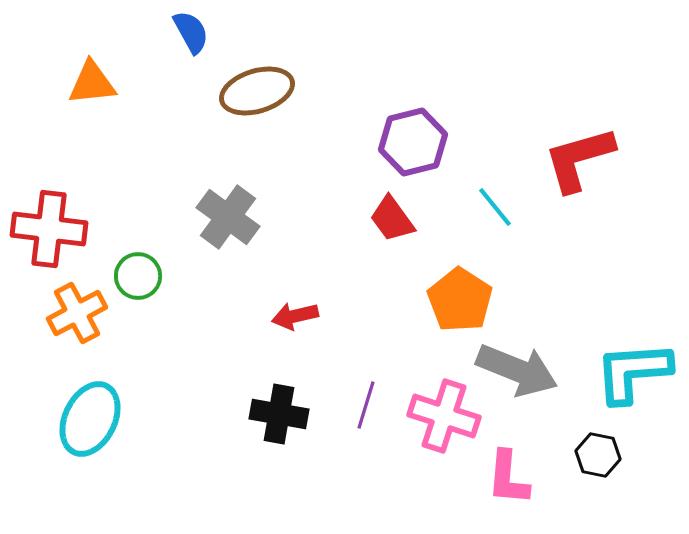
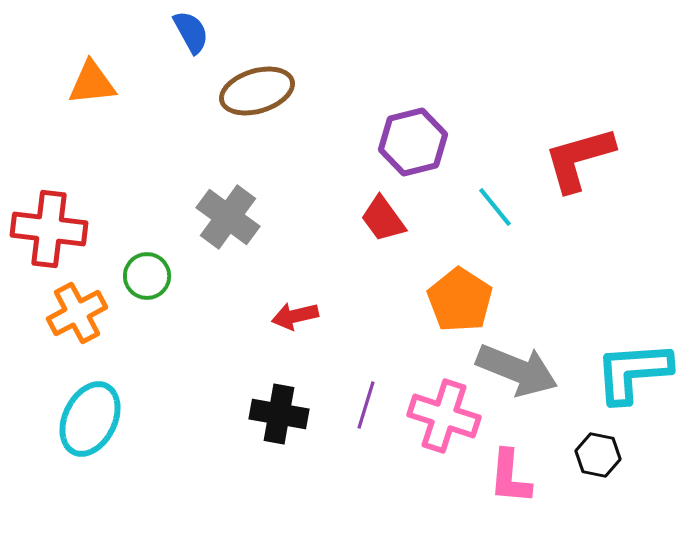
red trapezoid: moved 9 px left
green circle: moved 9 px right
pink L-shape: moved 2 px right, 1 px up
